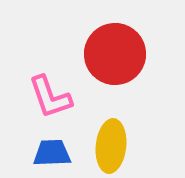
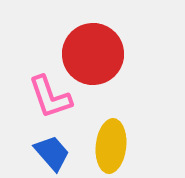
red circle: moved 22 px left
blue trapezoid: rotated 51 degrees clockwise
